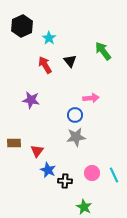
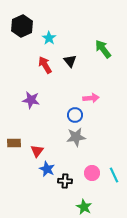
green arrow: moved 2 px up
blue star: moved 1 px left, 1 px up
